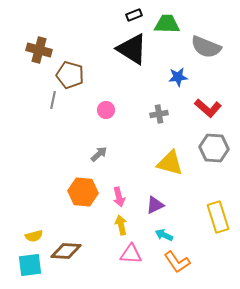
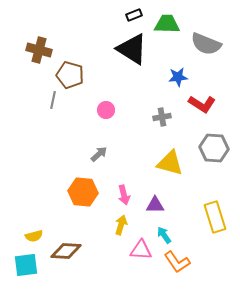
gray semicircle: moved 3 px up
red L-shape: moved 6 px left, 4 px up; rotated 8 degrees counterclockwise
gray cross: moved 3 px right, 3 px down
pink arrow: moved 5 px right, 2 px up
purple triangle: rotated 24 degrees clockwise
yellow rectangle: moved 3 px left
yellow arrow: rotated 30 degrees clockwise
cyan arrow: rotated 30 degrees clockwise
pink triangle: moved 10 px right, 4 px up
cyan square: moved 4 px left
